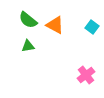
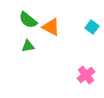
orange triangle: moved 4 px left, 2 px down
